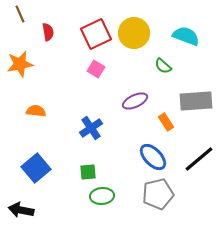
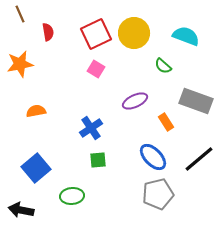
gray rectangle: rotated 24 degrees clockwise
orange semicircle: rotated 18 degrees counterclockwise
green square: moved 10 px right, 12 px up
green ellipse: moved 30 px left
